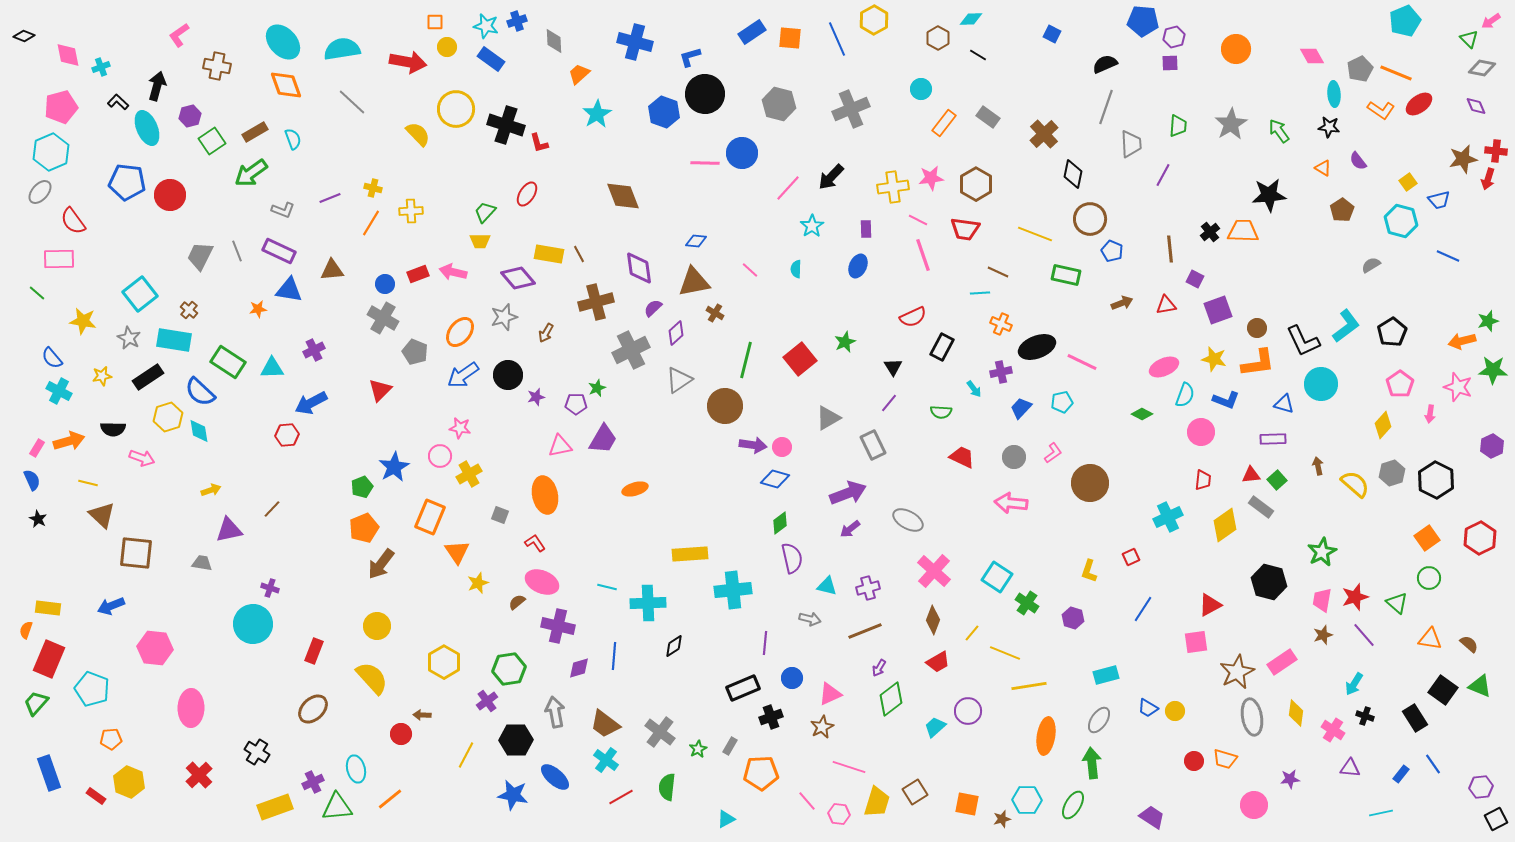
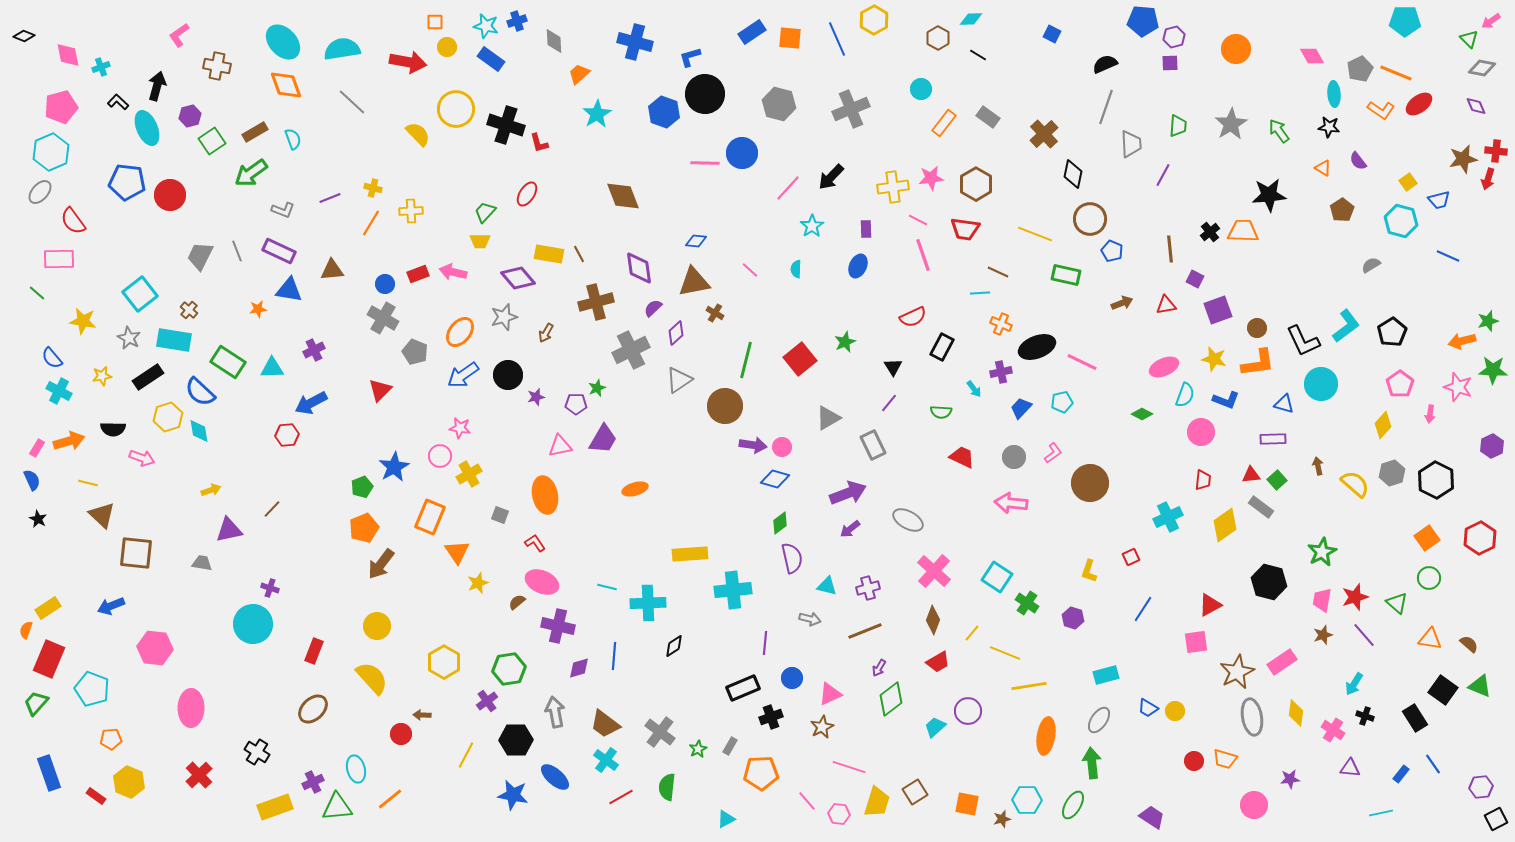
cyan pentagon at (1405, 21): rotated 24 degrees clockwise
yellow rectangle at (48, 608): rotated 40 degrees counterclockwise
